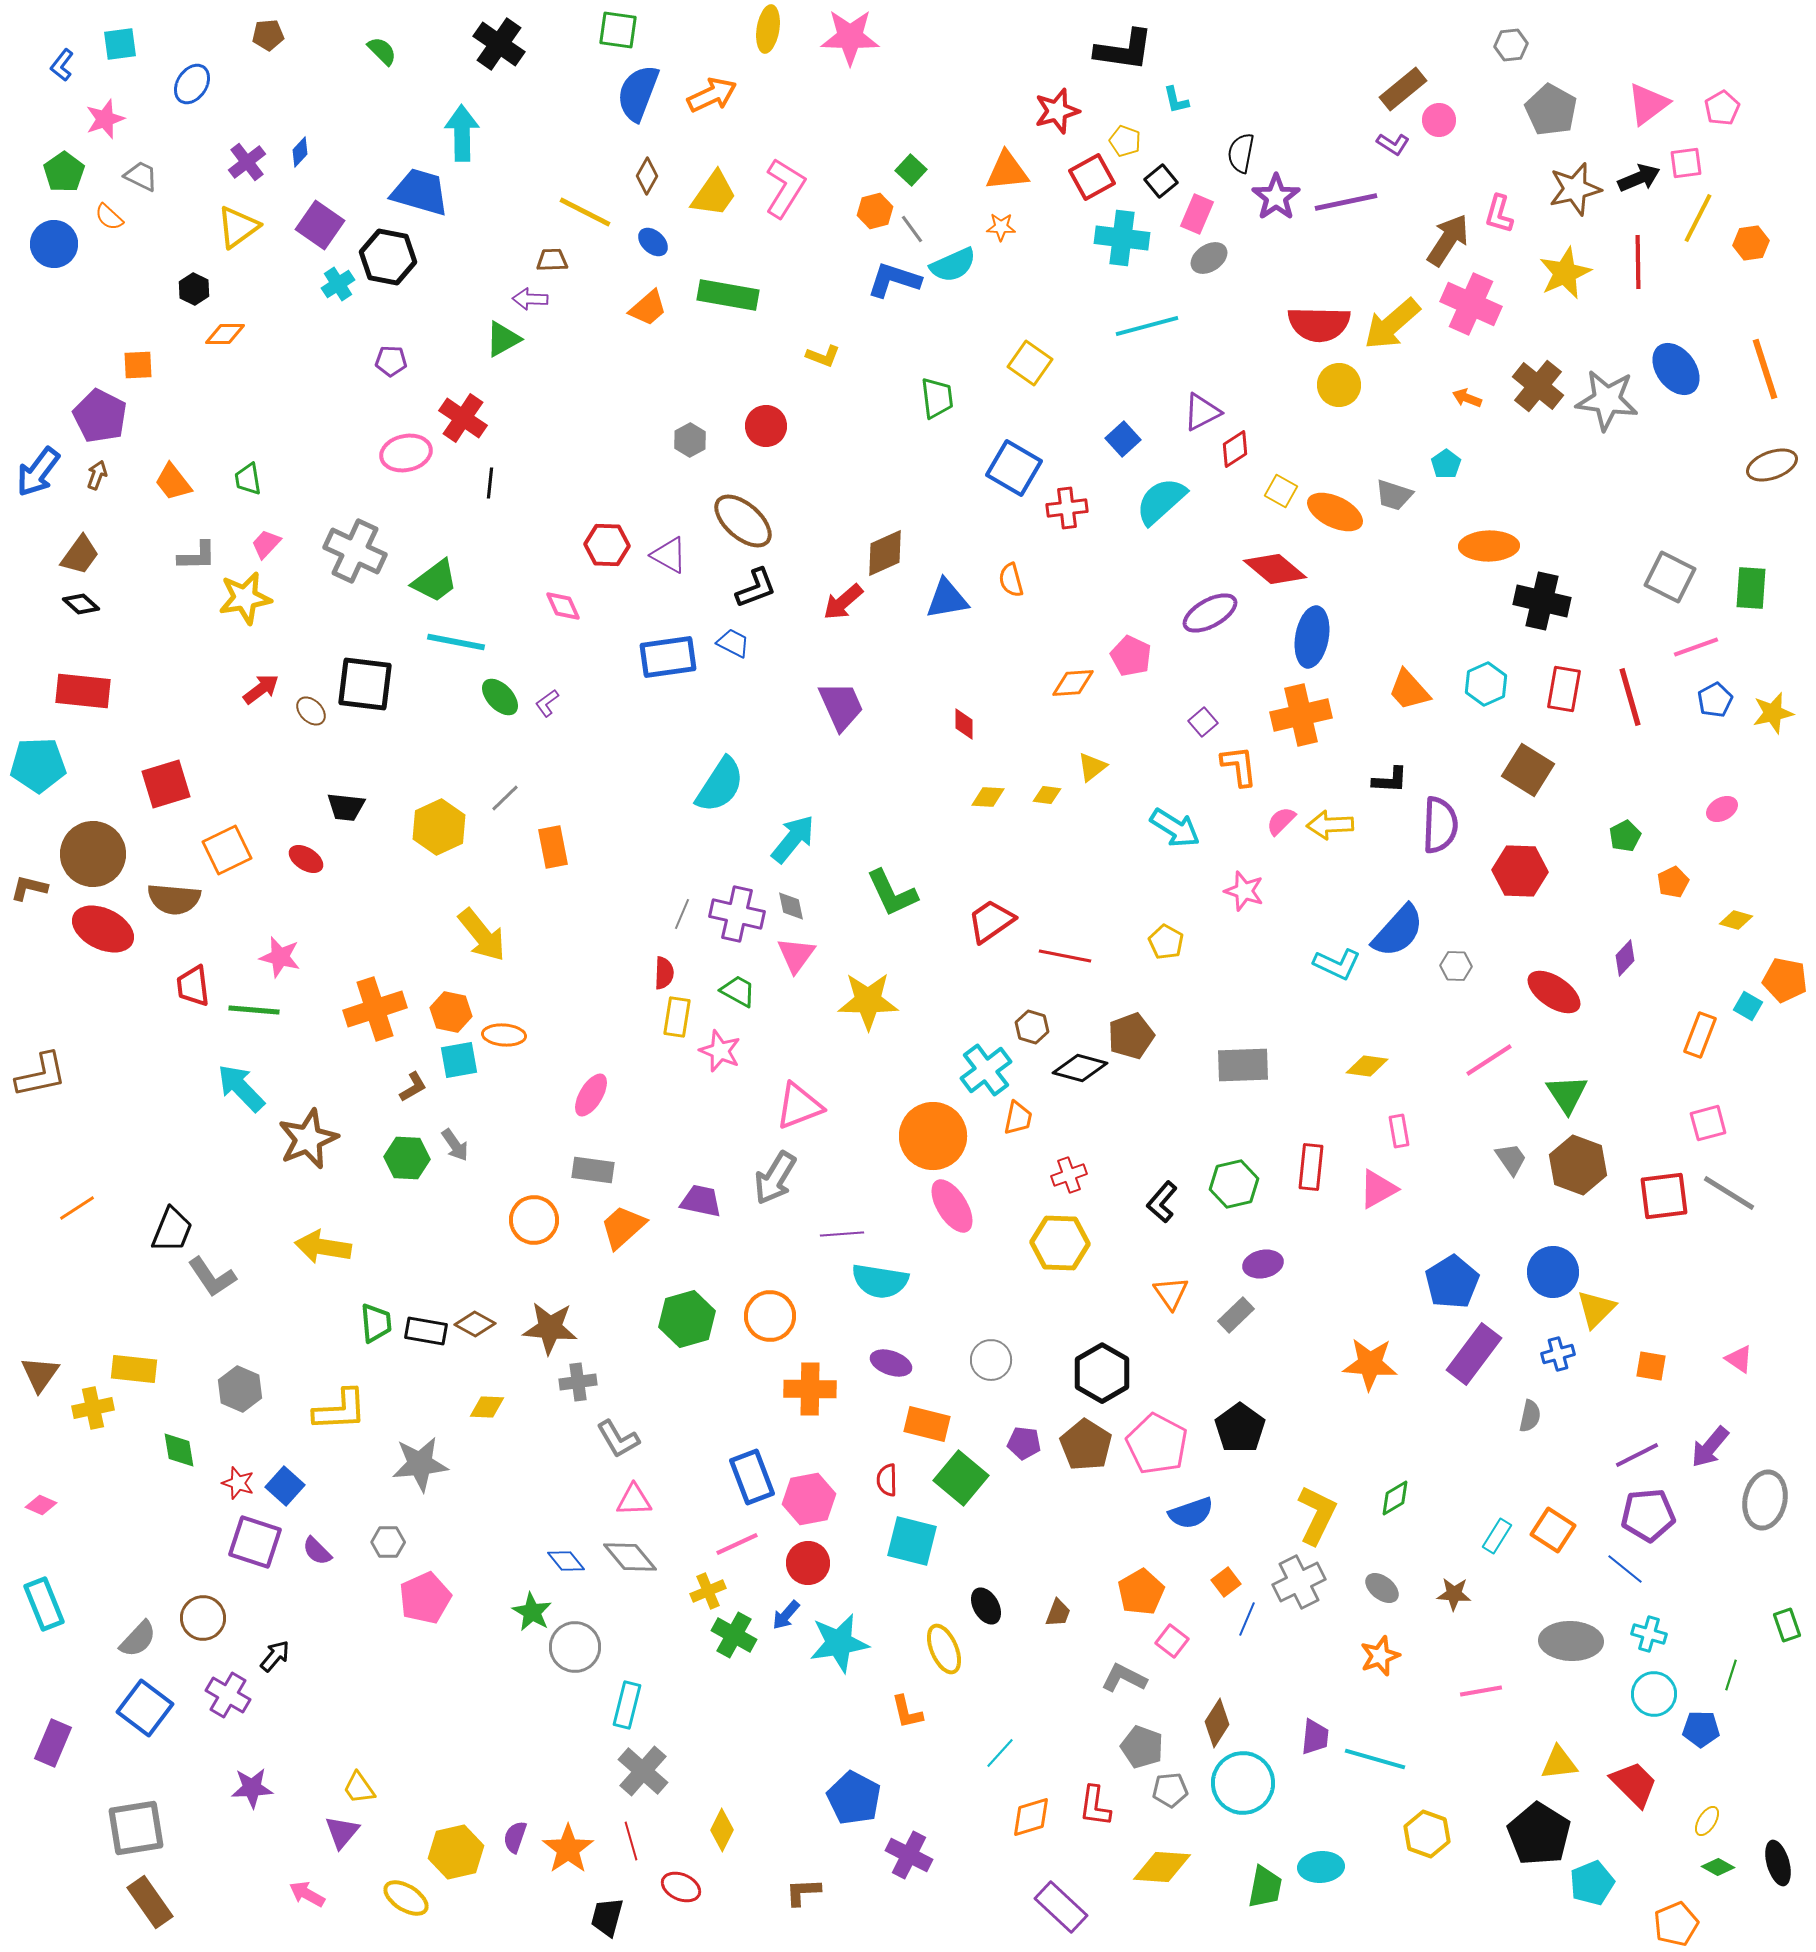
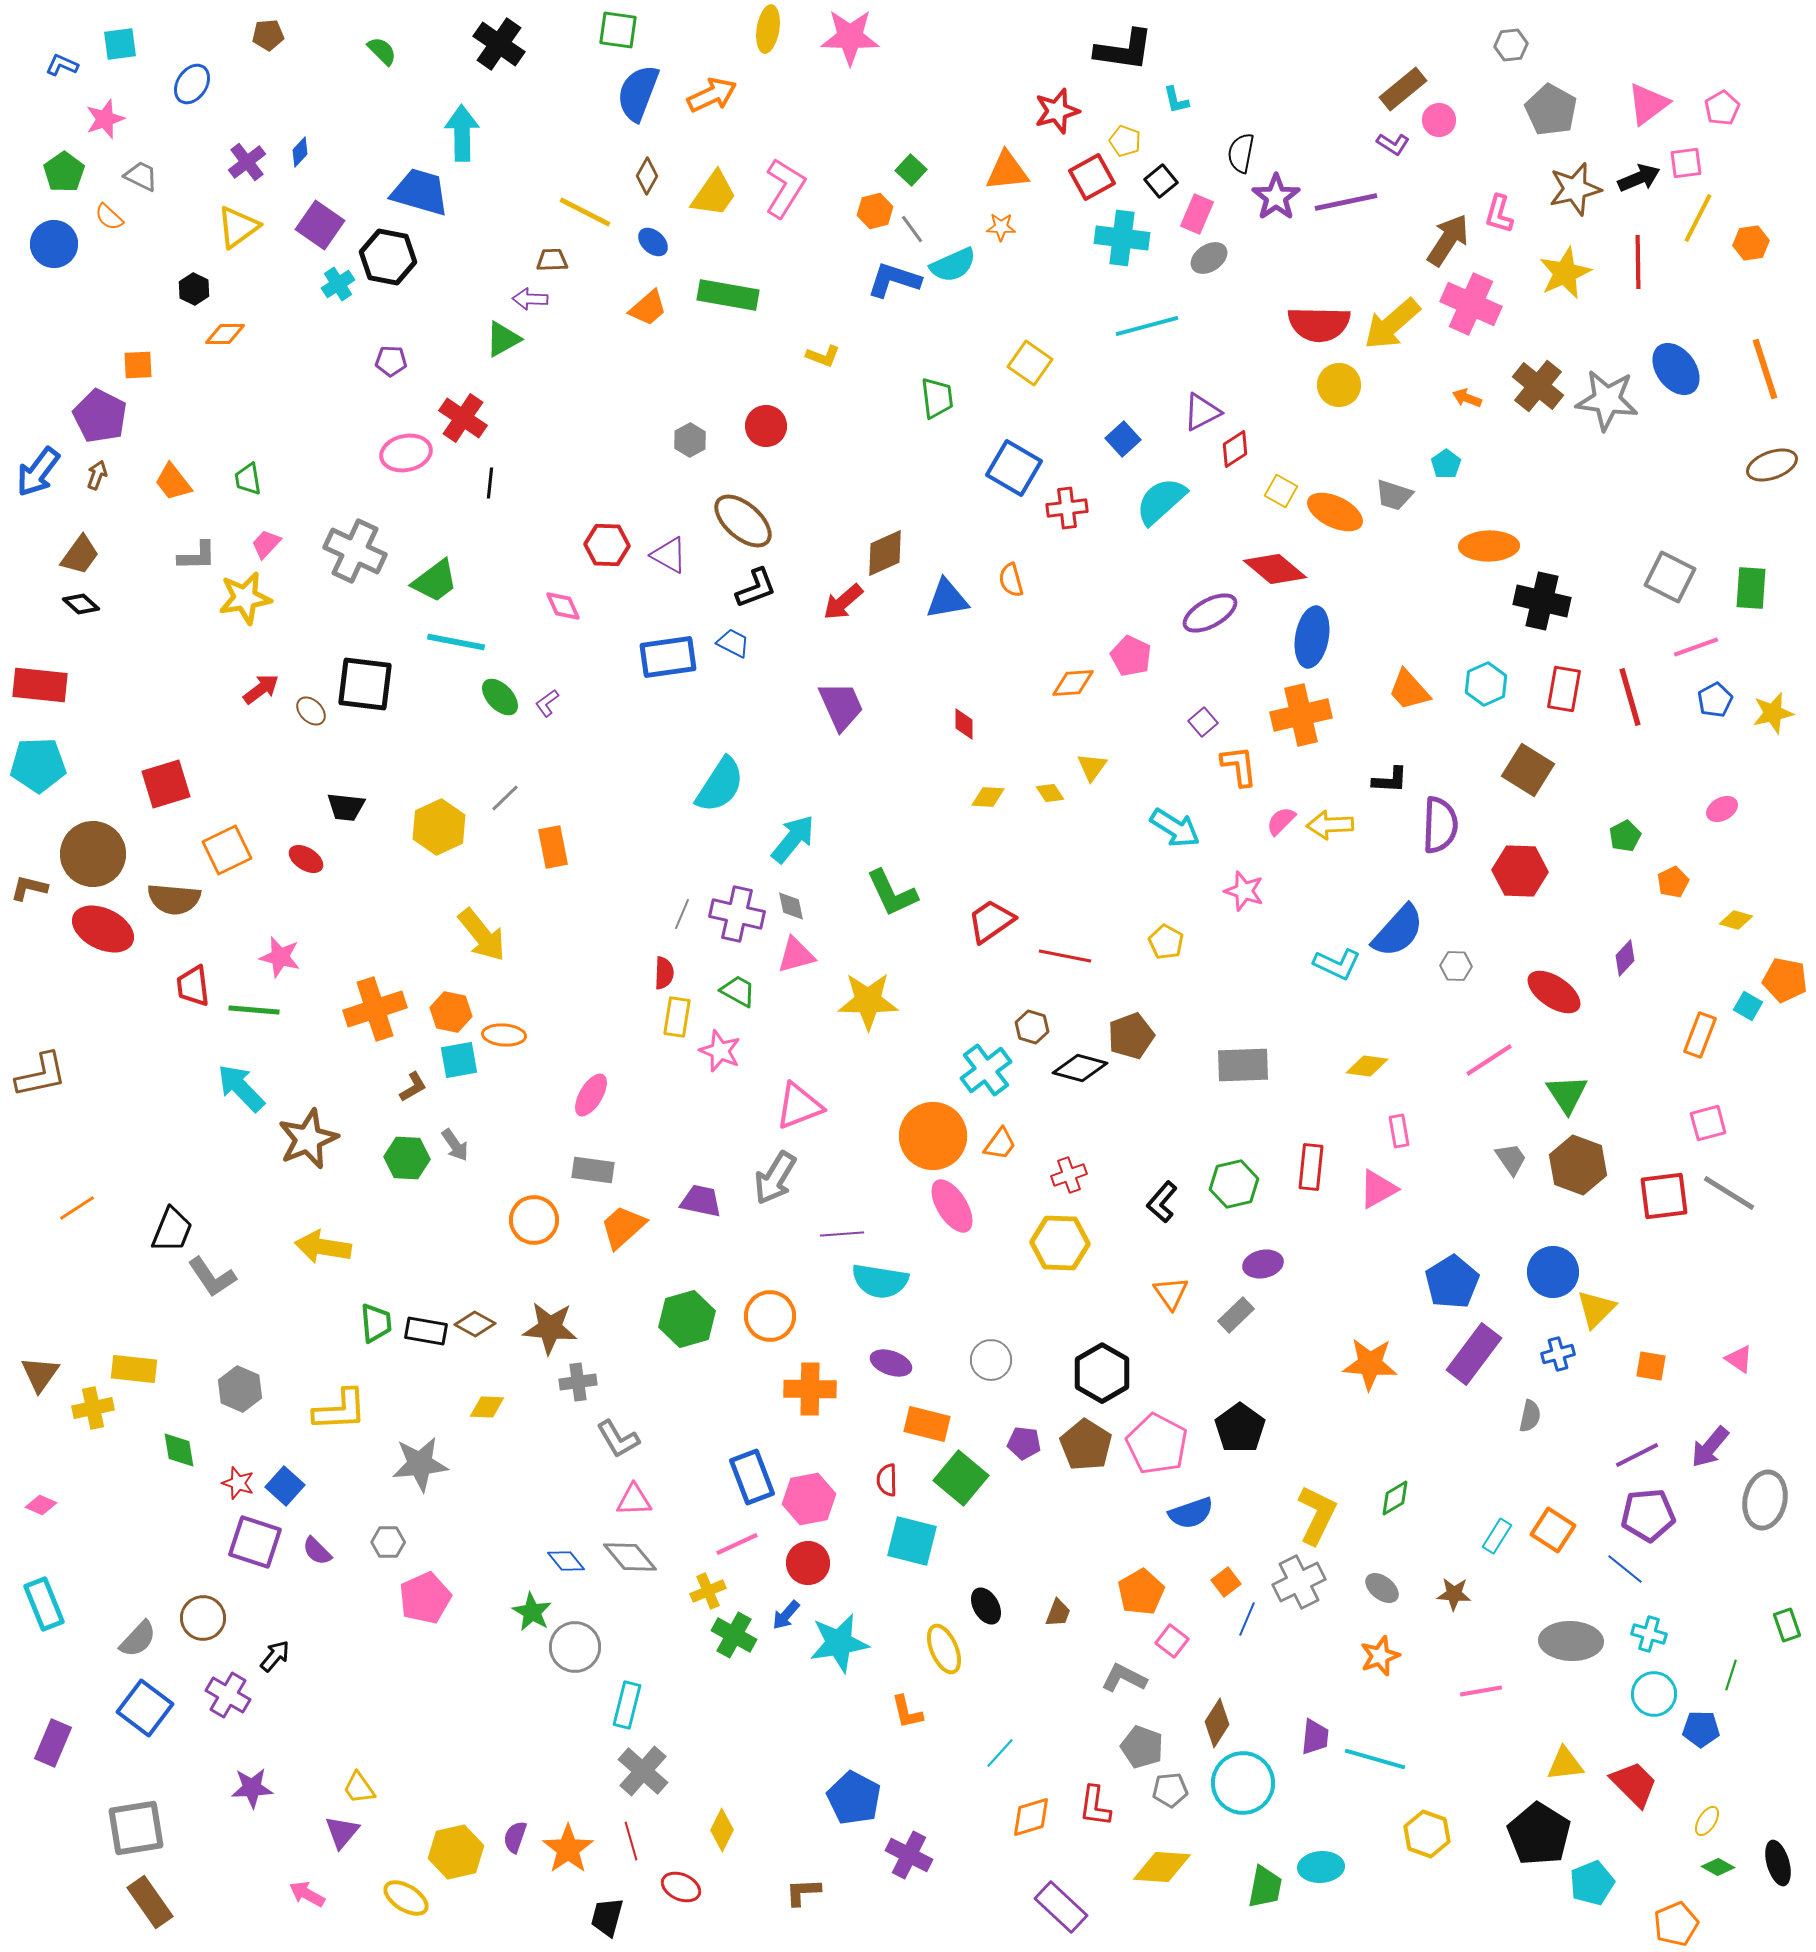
blue L-shape at (62, 65): rotated 76 degrees clockwise
red rectangle at (83, 691): moved 43 px left, 6 px up
yellow triangle at (1092, 767): rotated 16 degrees counterclockwise
yellow diamond at (1047, 795): moved 3 px right, 2 px up; rotated 48 degrees clockwise
pink triangle at (796, 955): rotated 39 degrees clockwise
orange trapezoid at (1018, 1118): moved 18 px left, 26 px down; rotated 24 degrees clockwise
yellow triangle at (1559, 1763): moved 6 px right, 1 px down
